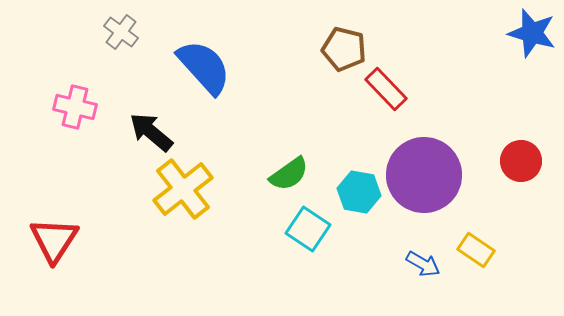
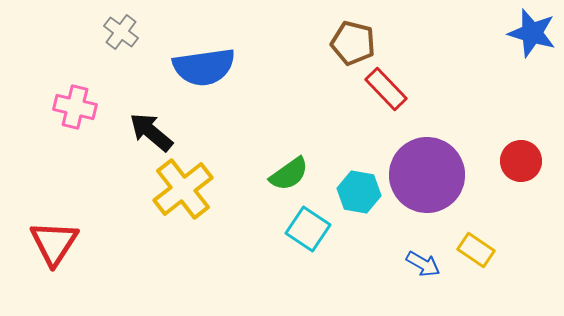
brown pentagon: moved 9 px right, 6 px up
blue semicircle: rotated 124 degrees clockwise
purple circle: moved 3 px right
red triangle: moved 3 px down
